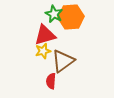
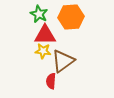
green star: moved 15 px left
red triangle: rotated 15 degrees clockwise
yellow star: rotated 21 degrees clockwise
